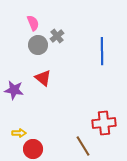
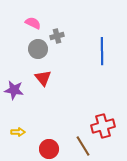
pink semicircle: rotated 42 degrees counterclockwise
gray cross: rotated 24 degrees clockwise
gray circle: moved 4 px down
red triangle: rotated 12 degrees clockwise
red cross: moved 1 px left, 3 px down; rotated 10 degrees counterclockwise
yellow arrow: moved 1 px left, 1 px up
red circle: moved 16 px right
